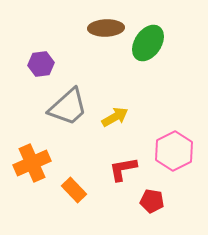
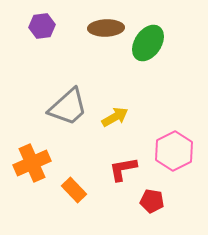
purple hexagon: moved 1 px right, 38 px up
